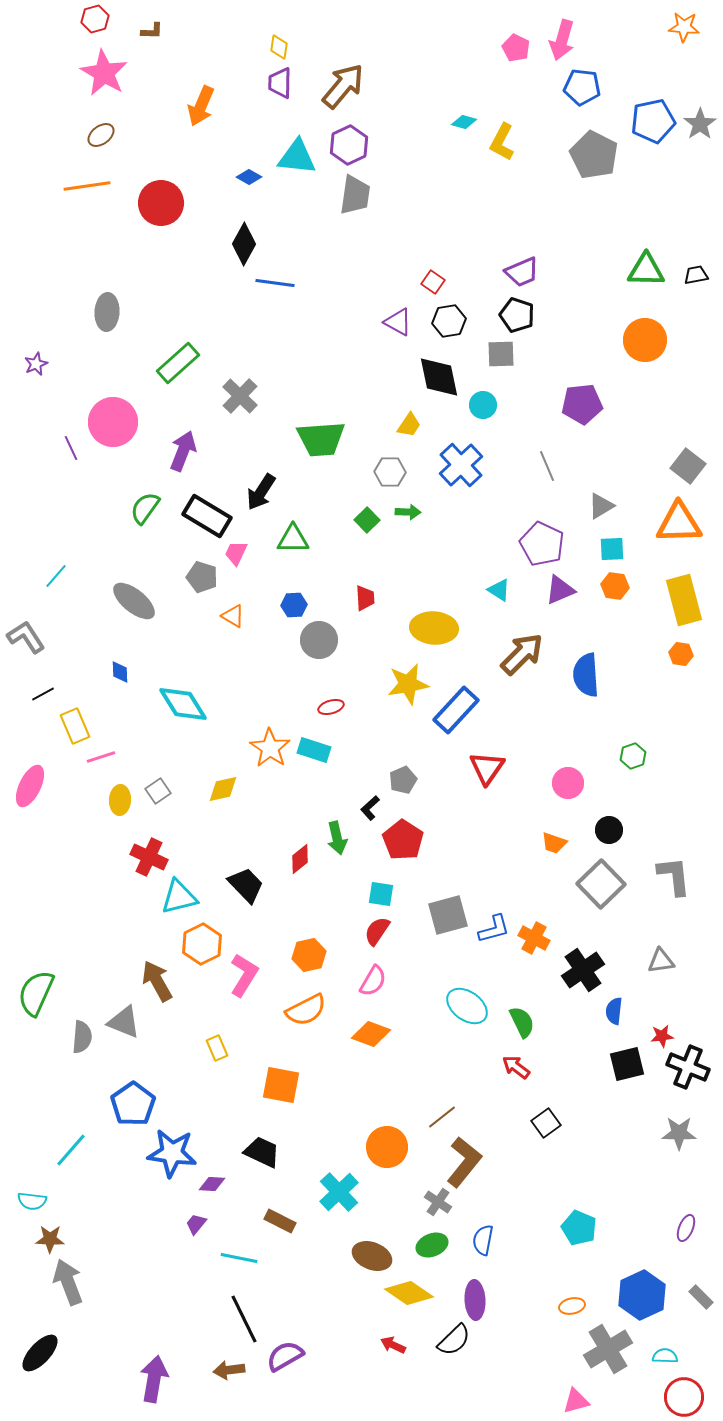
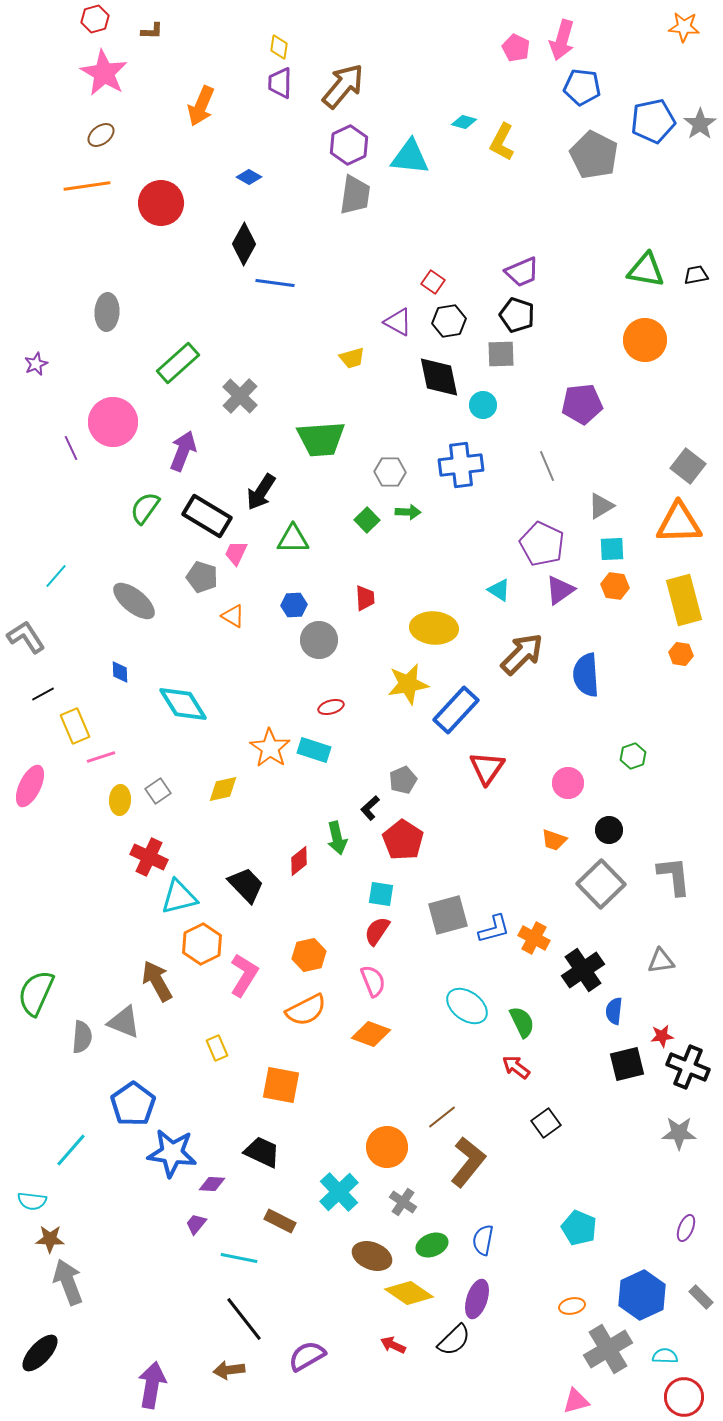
cyan triangle at (297, 157): moved 113 px right
green triangle at (646, 270): rotated 9 degrees clockwise
yellow trapezoid at (409, 425): moved 57 px left, 67 px up; rotated 40 degrees clockwise
blue cross at (461, 465): rotated 36 degrees clockwise
purple triangle at (560, 590): rotated 12 degrees counterclockwise
orange trapezoid at (554, 843): moved 3 px up
red diamond at (300, 859): moved 1 px left, 2 px down
pink semicircle at (373, 981): rotated 52 degrees counterclockwise
brown L-shape at (464, 1162): moved 4 px right
gray cross at (438, 1202): moved 35 px left
purple ellipse at (475, 1300): moved 2 px right, 1 px up; rotated 21 degrees clockwise
black line at (244, 1319): rotated 12 degrees counterclockwise
purple semicircle at (285, 1356): moved 22 px right
purple arrow at (154, 1379): moved 2 px left, 6 px down
